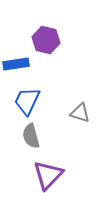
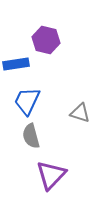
purple triangle: moved 3 px right
